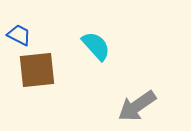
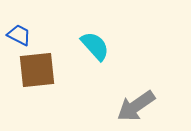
cyan semicircle: moved 1 px left
gray arrow: moved 1 px left
